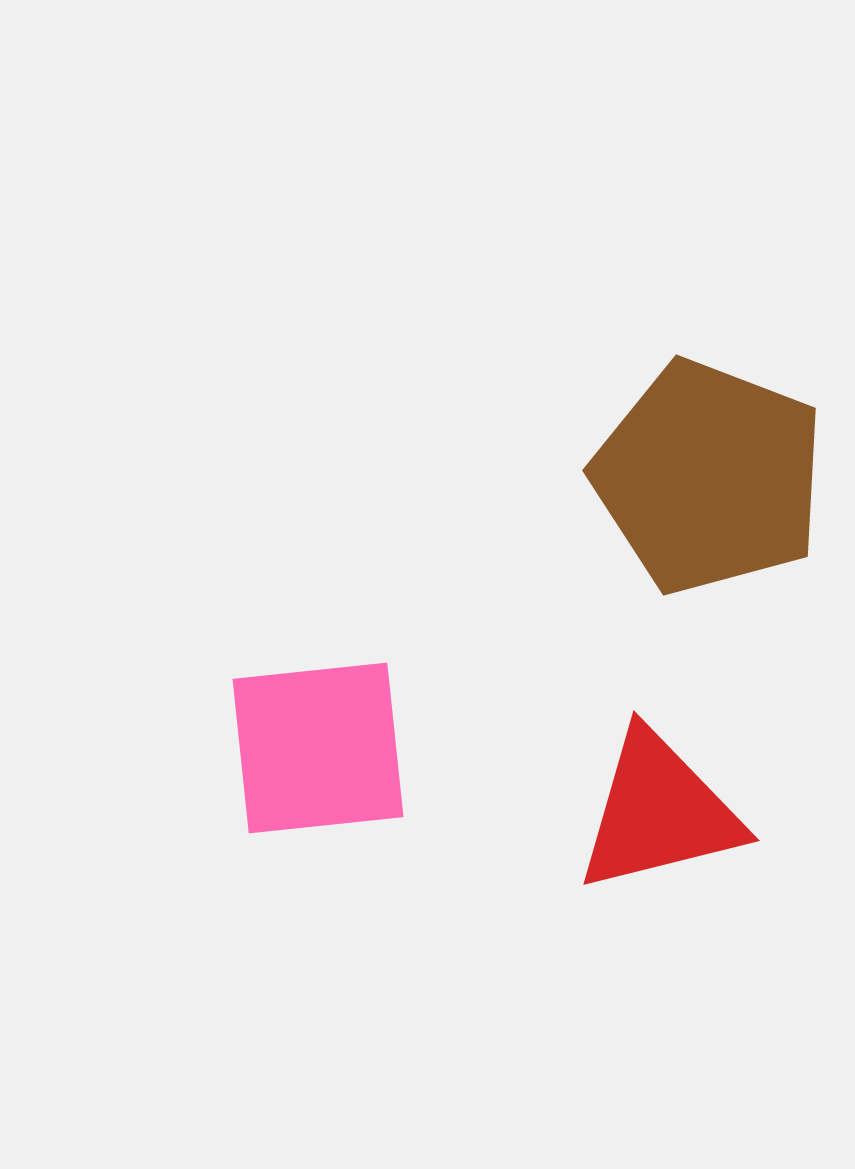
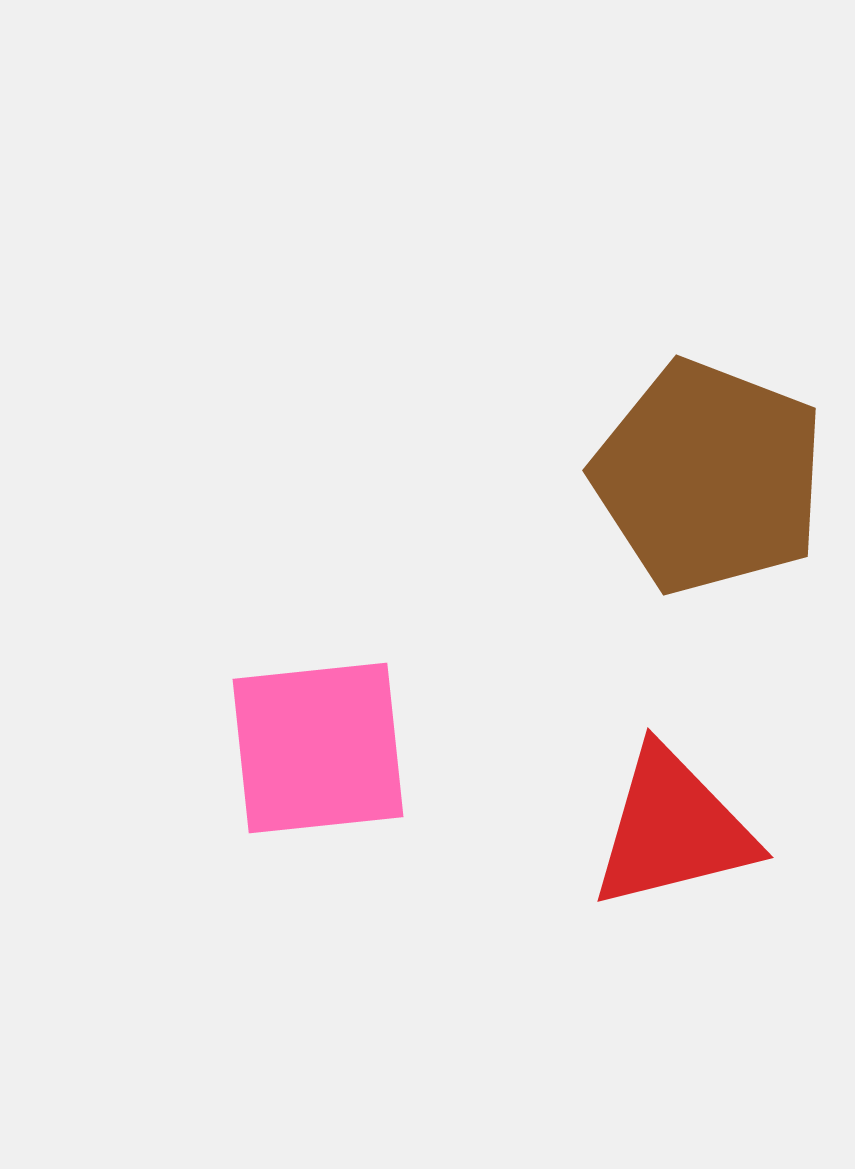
red triangle: moved 14 px right, 17 px down
